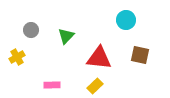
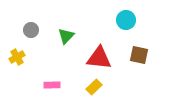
brown square: moved 1 px left
yellow rectangle: moved 1 px left, 1 px down
